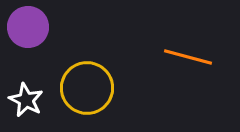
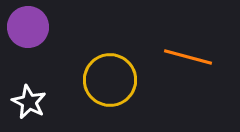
yellow circle: moved 23 px right, 8 px up
white star: moved 3 px right, 2 px down
